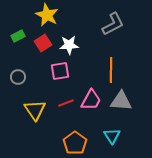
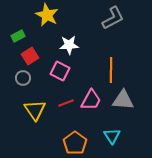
gray L-shape: moved 6 px up
red square: moved 13 px left, 13 px down
pink square: rotated 36 degrees clockwise
gray circle: moved 5 px right, 1 px down
gray triangle: moved 2 px right, 1 px up
